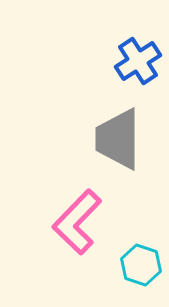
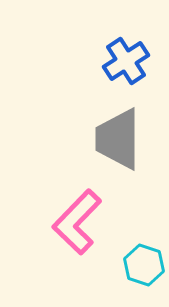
blue cross: moved 12 px left
cyan hexagon: moved 3 px right
